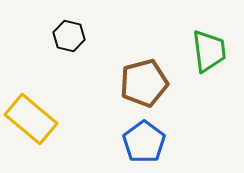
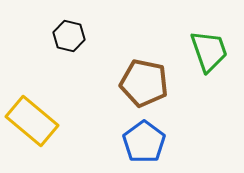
green trapezoid: rotated 12 degrees counterclockwise
brown pentagon: rotated 27 degrees clockwise
yellow rectangle: moved 1 px right, 2 px down
